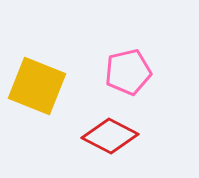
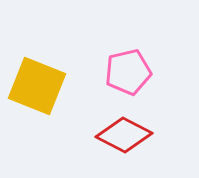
red diamond: moved 14 px right, 1 px up
